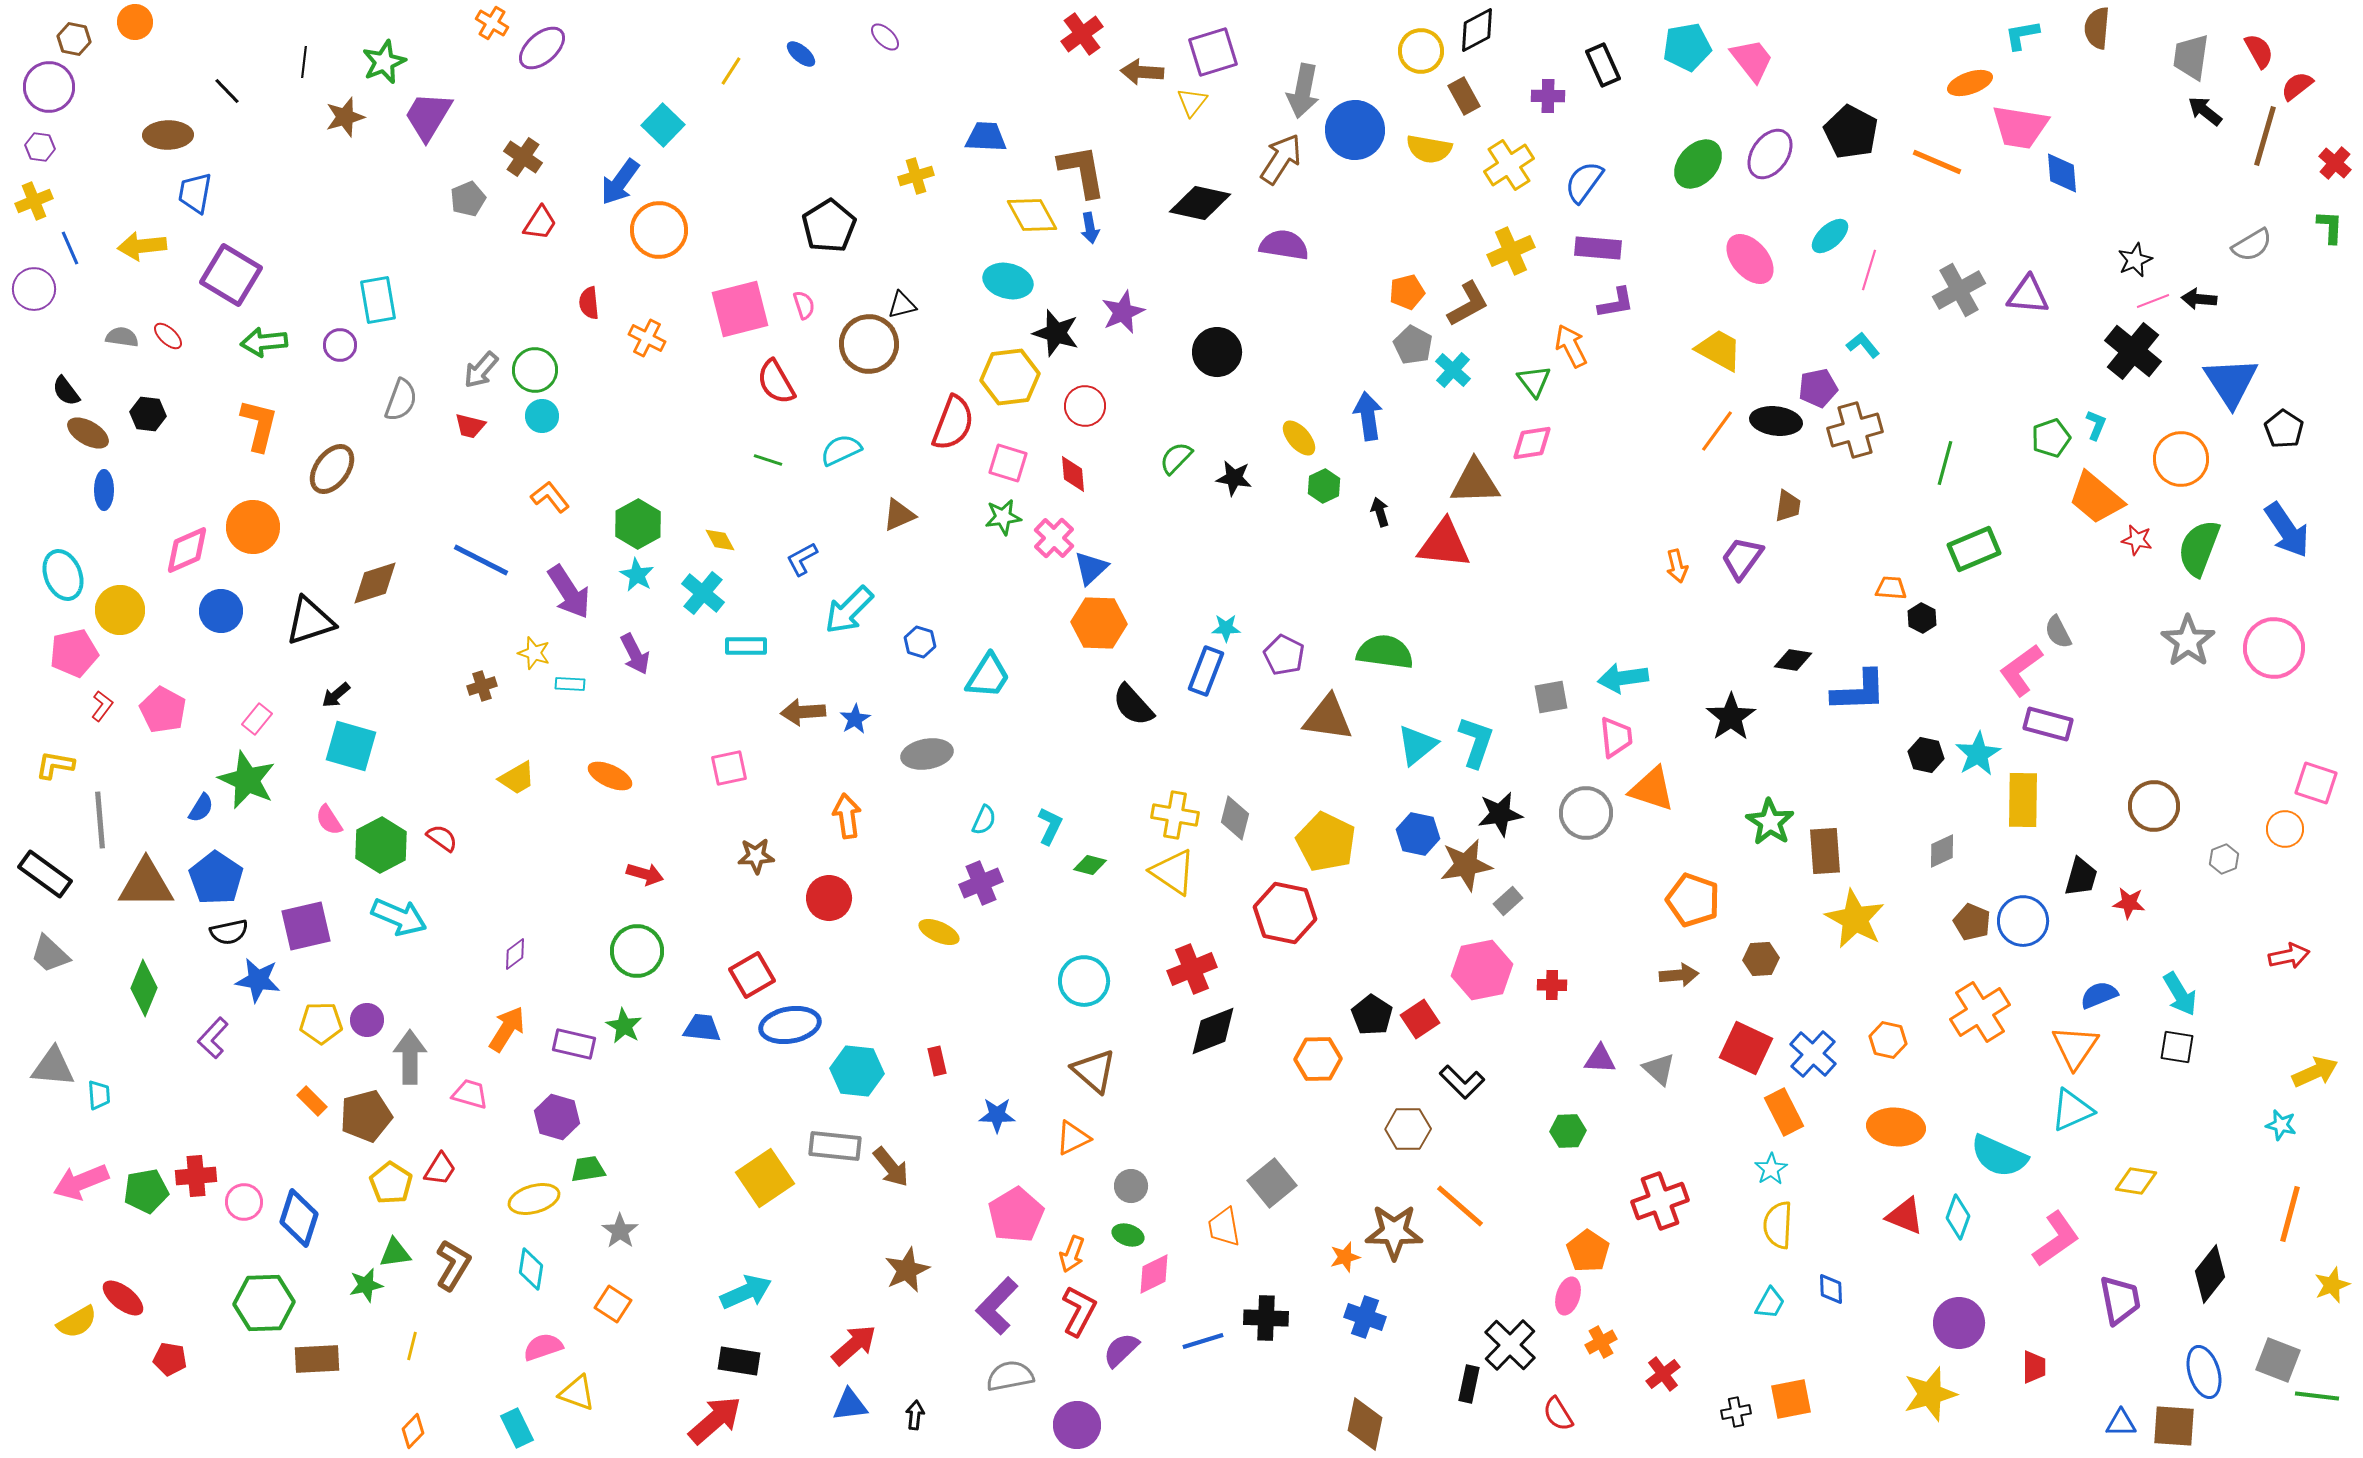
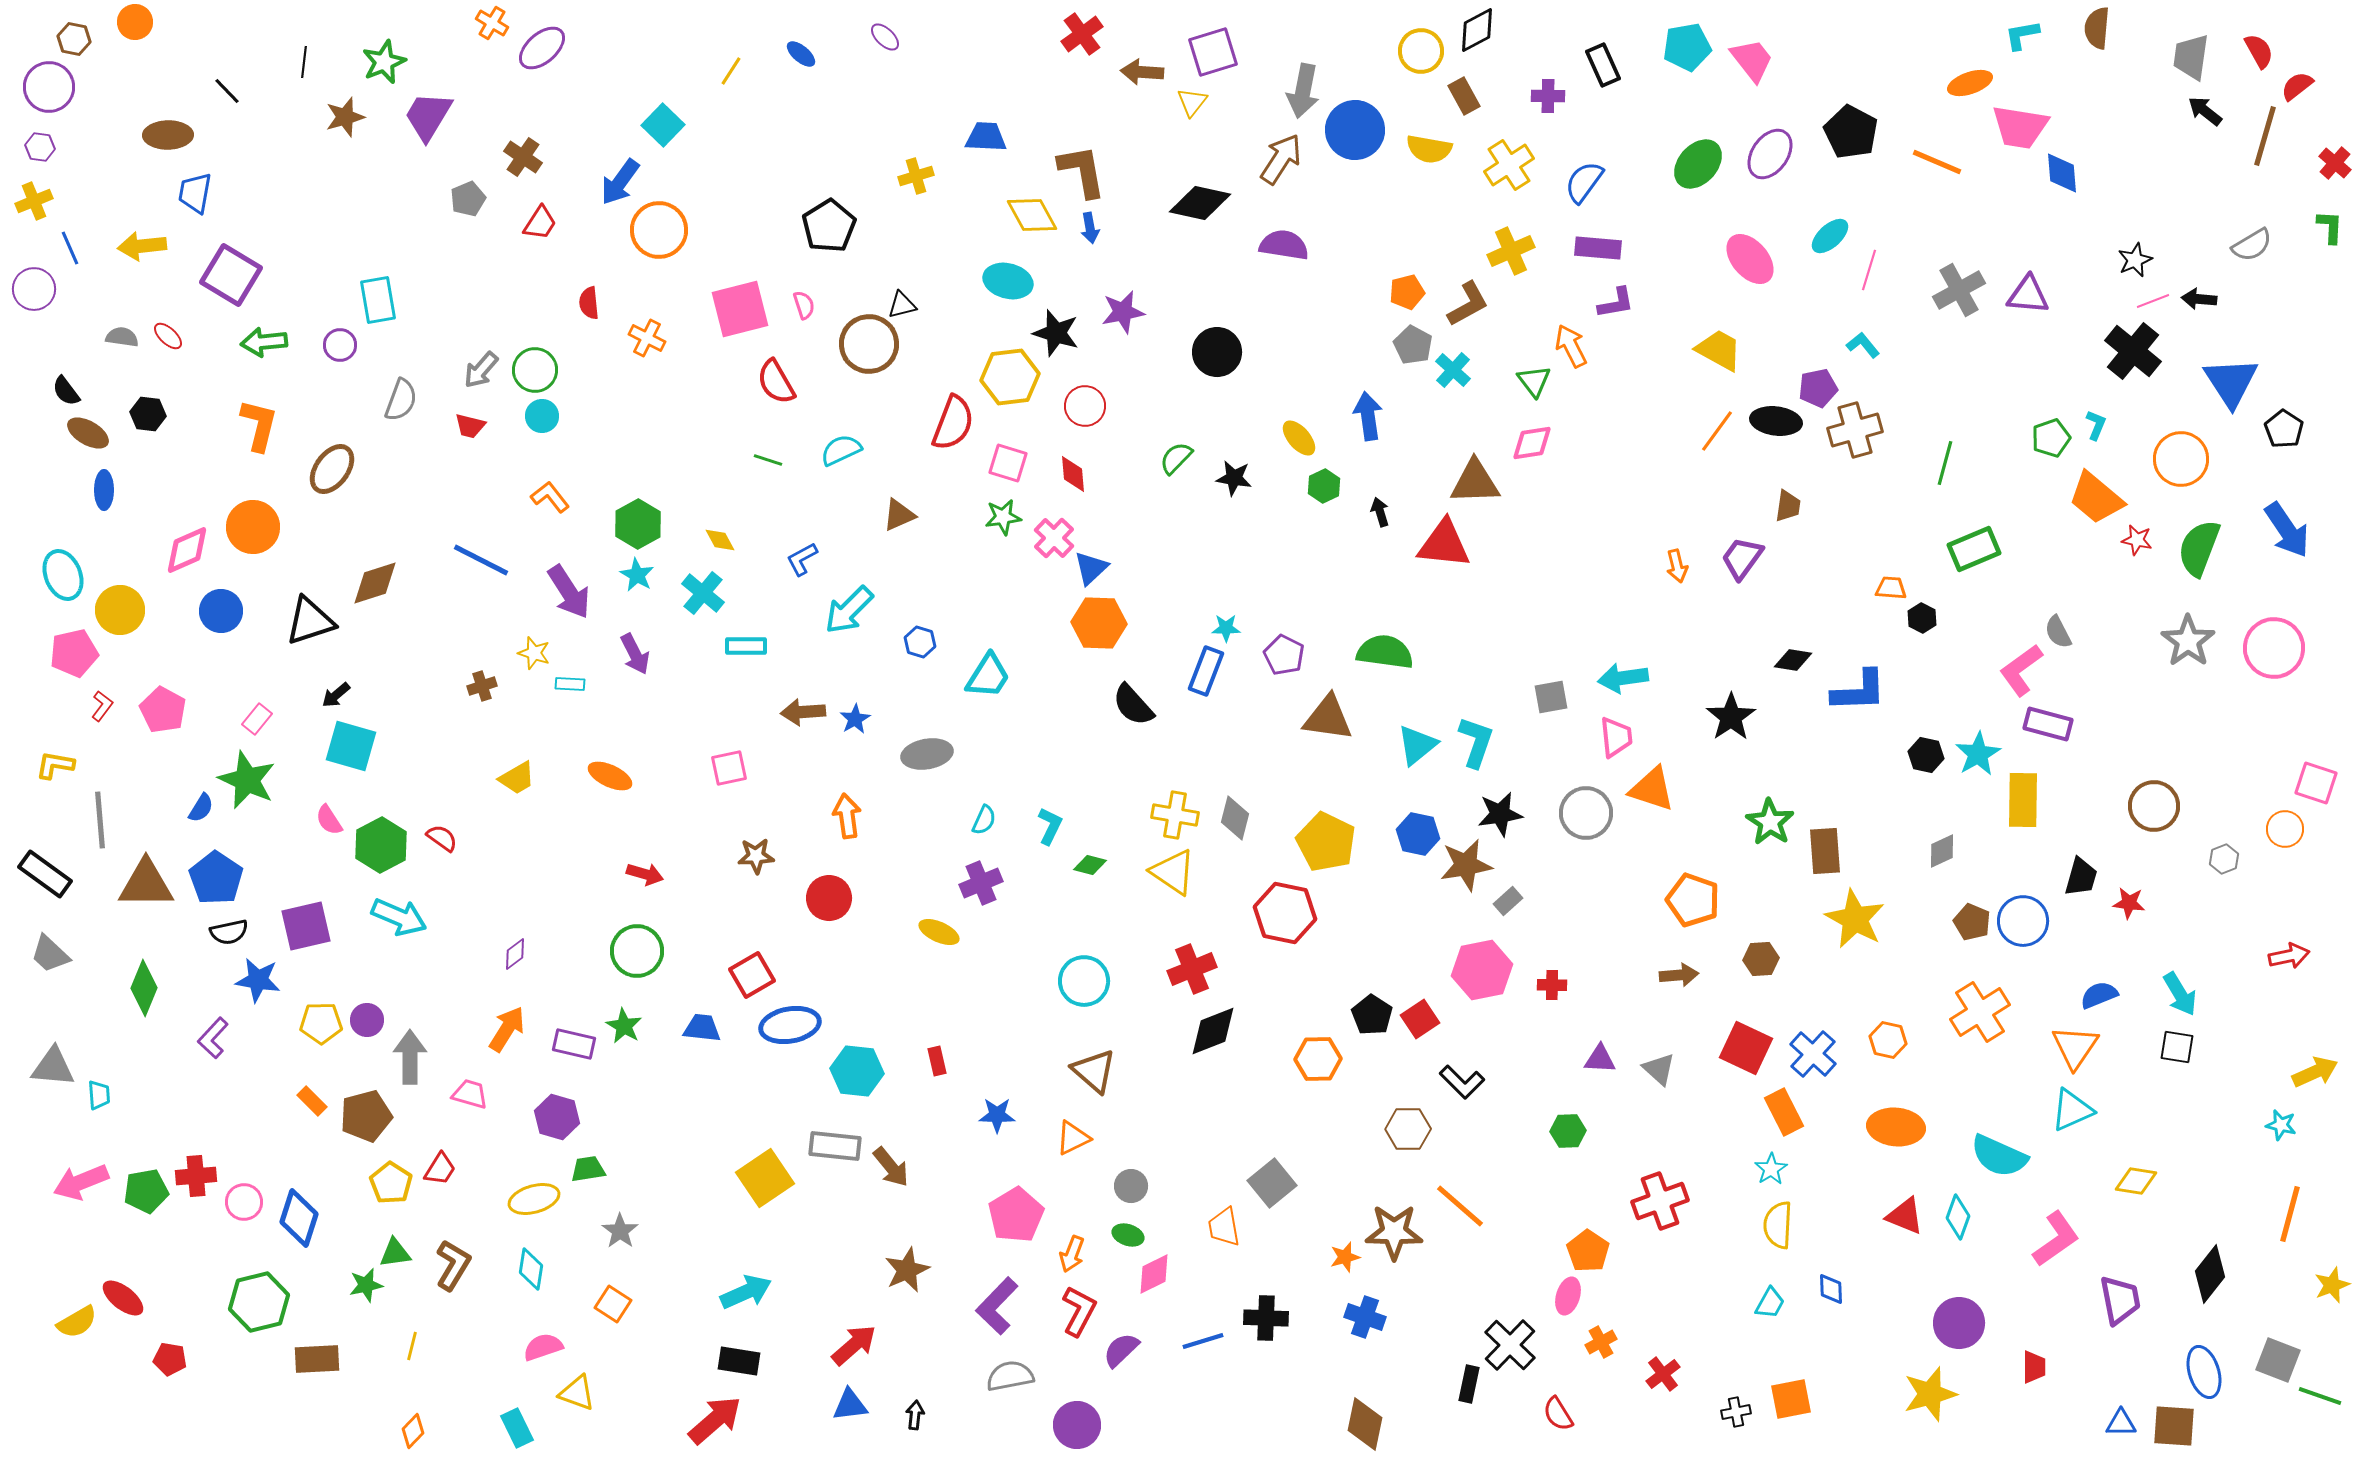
purple star at (1123, 312): rotated 12 degrees clockwise
green hexagon at (264, 1303): moved 5 px left, 1 px up; rotated 12 degrees counterclockwise
green line at (2317, 1396): moved 3 px right; rotated 12 degrees clockwise
